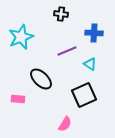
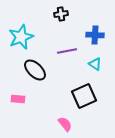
black cross: rotated 16 degrees counterclockwise
blue cross: moved 1 px right, 2 px down
purple line: rotated 12 degrees clockwise
cyan triangle: moved 5 px right
black ellipse: moved 6 px left, 9 px up
black square: moved 1 px down
pink semicircle: rotated 70 degrees counterclockwise
